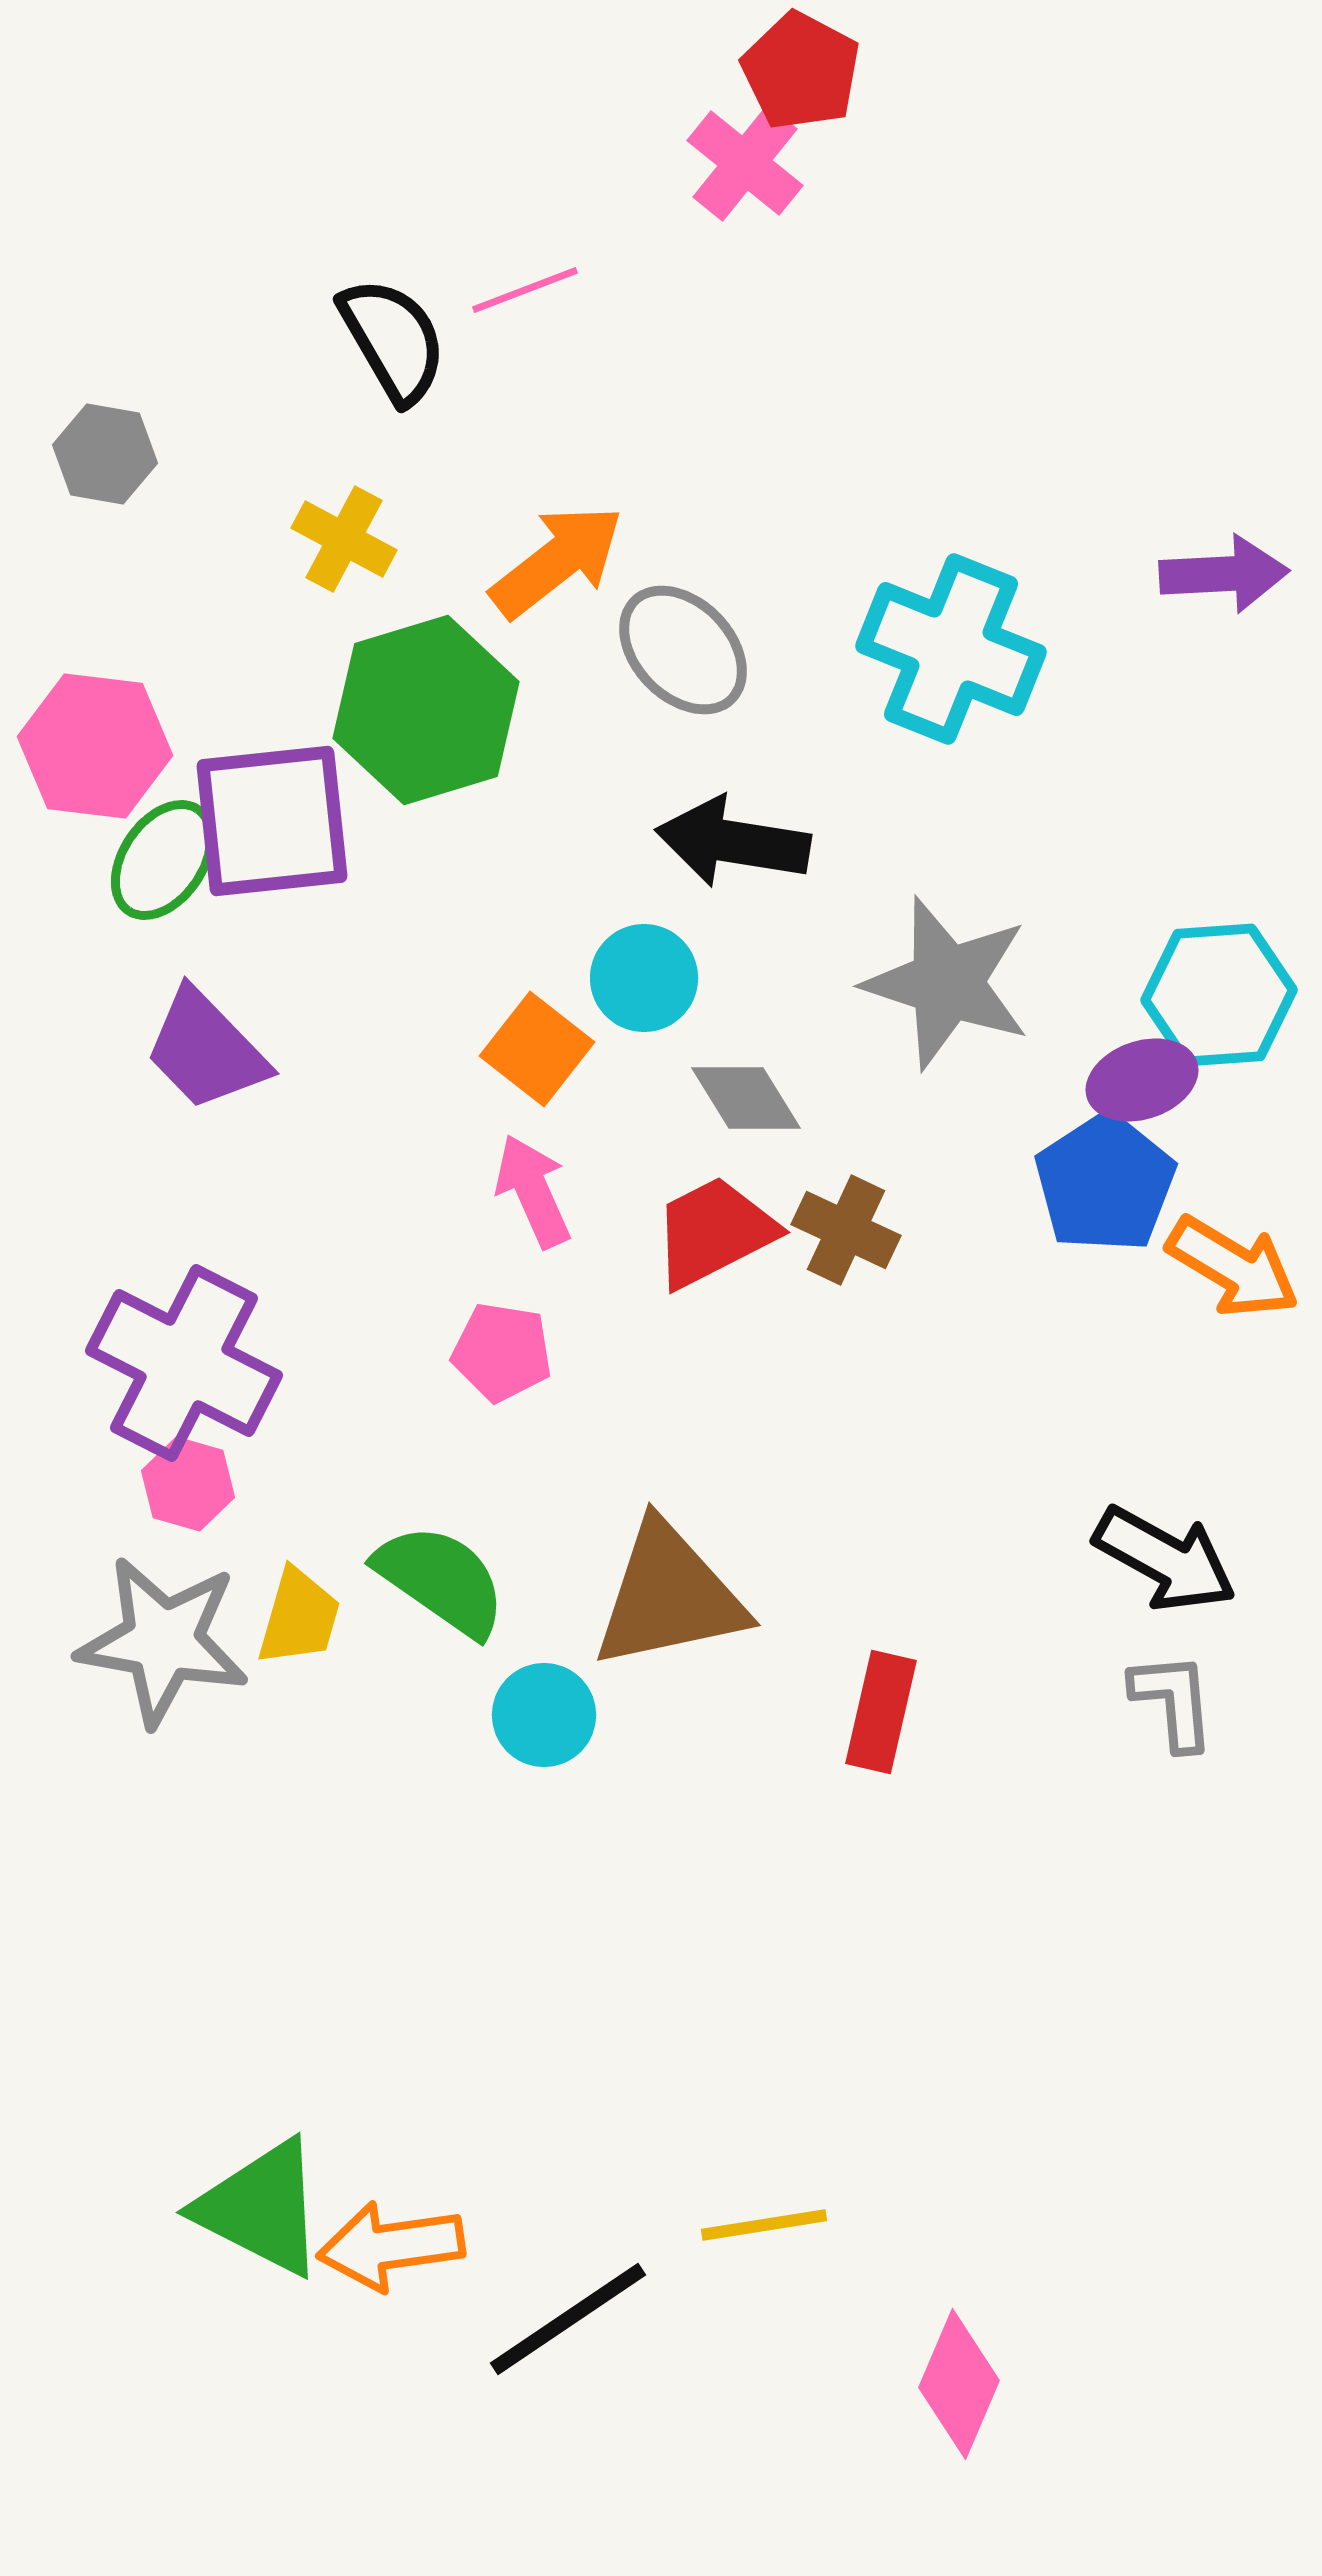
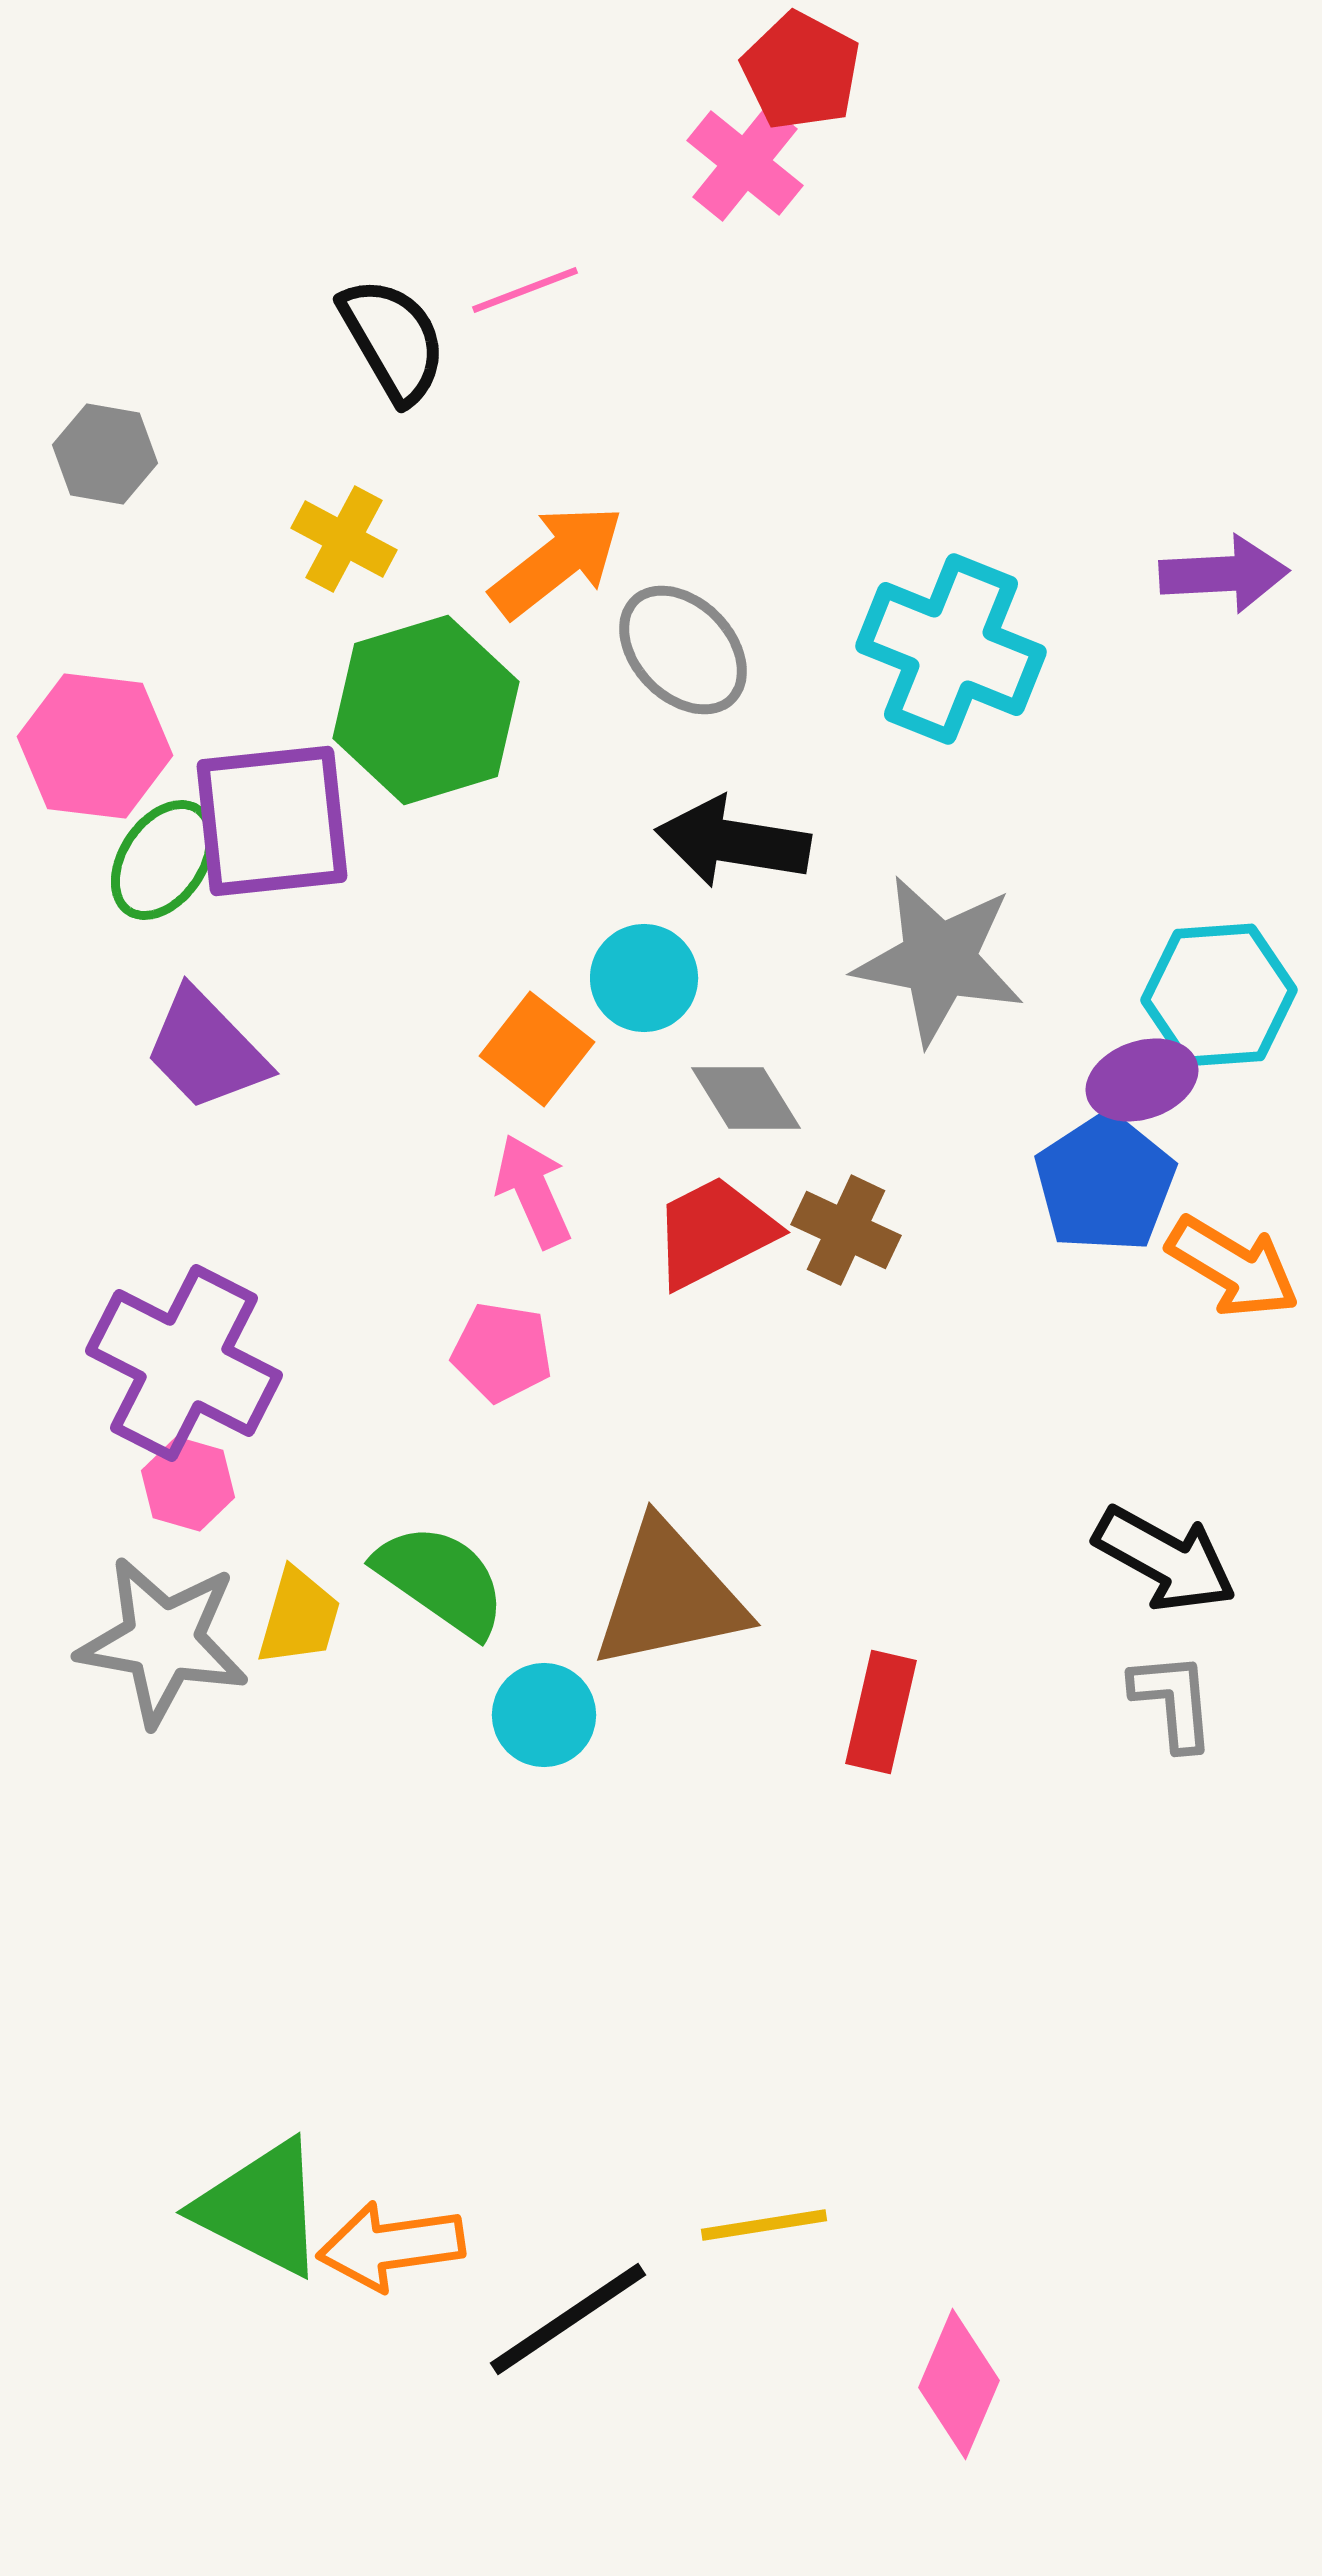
gray star at (947, 983): moved 8 px left, 23 px up; rotated 7 degrees counterclockwise
